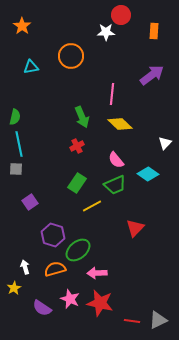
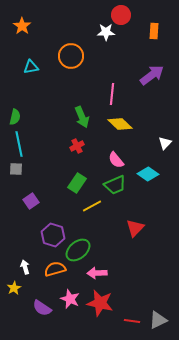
purple square: moved 1 px right, 1 px up
